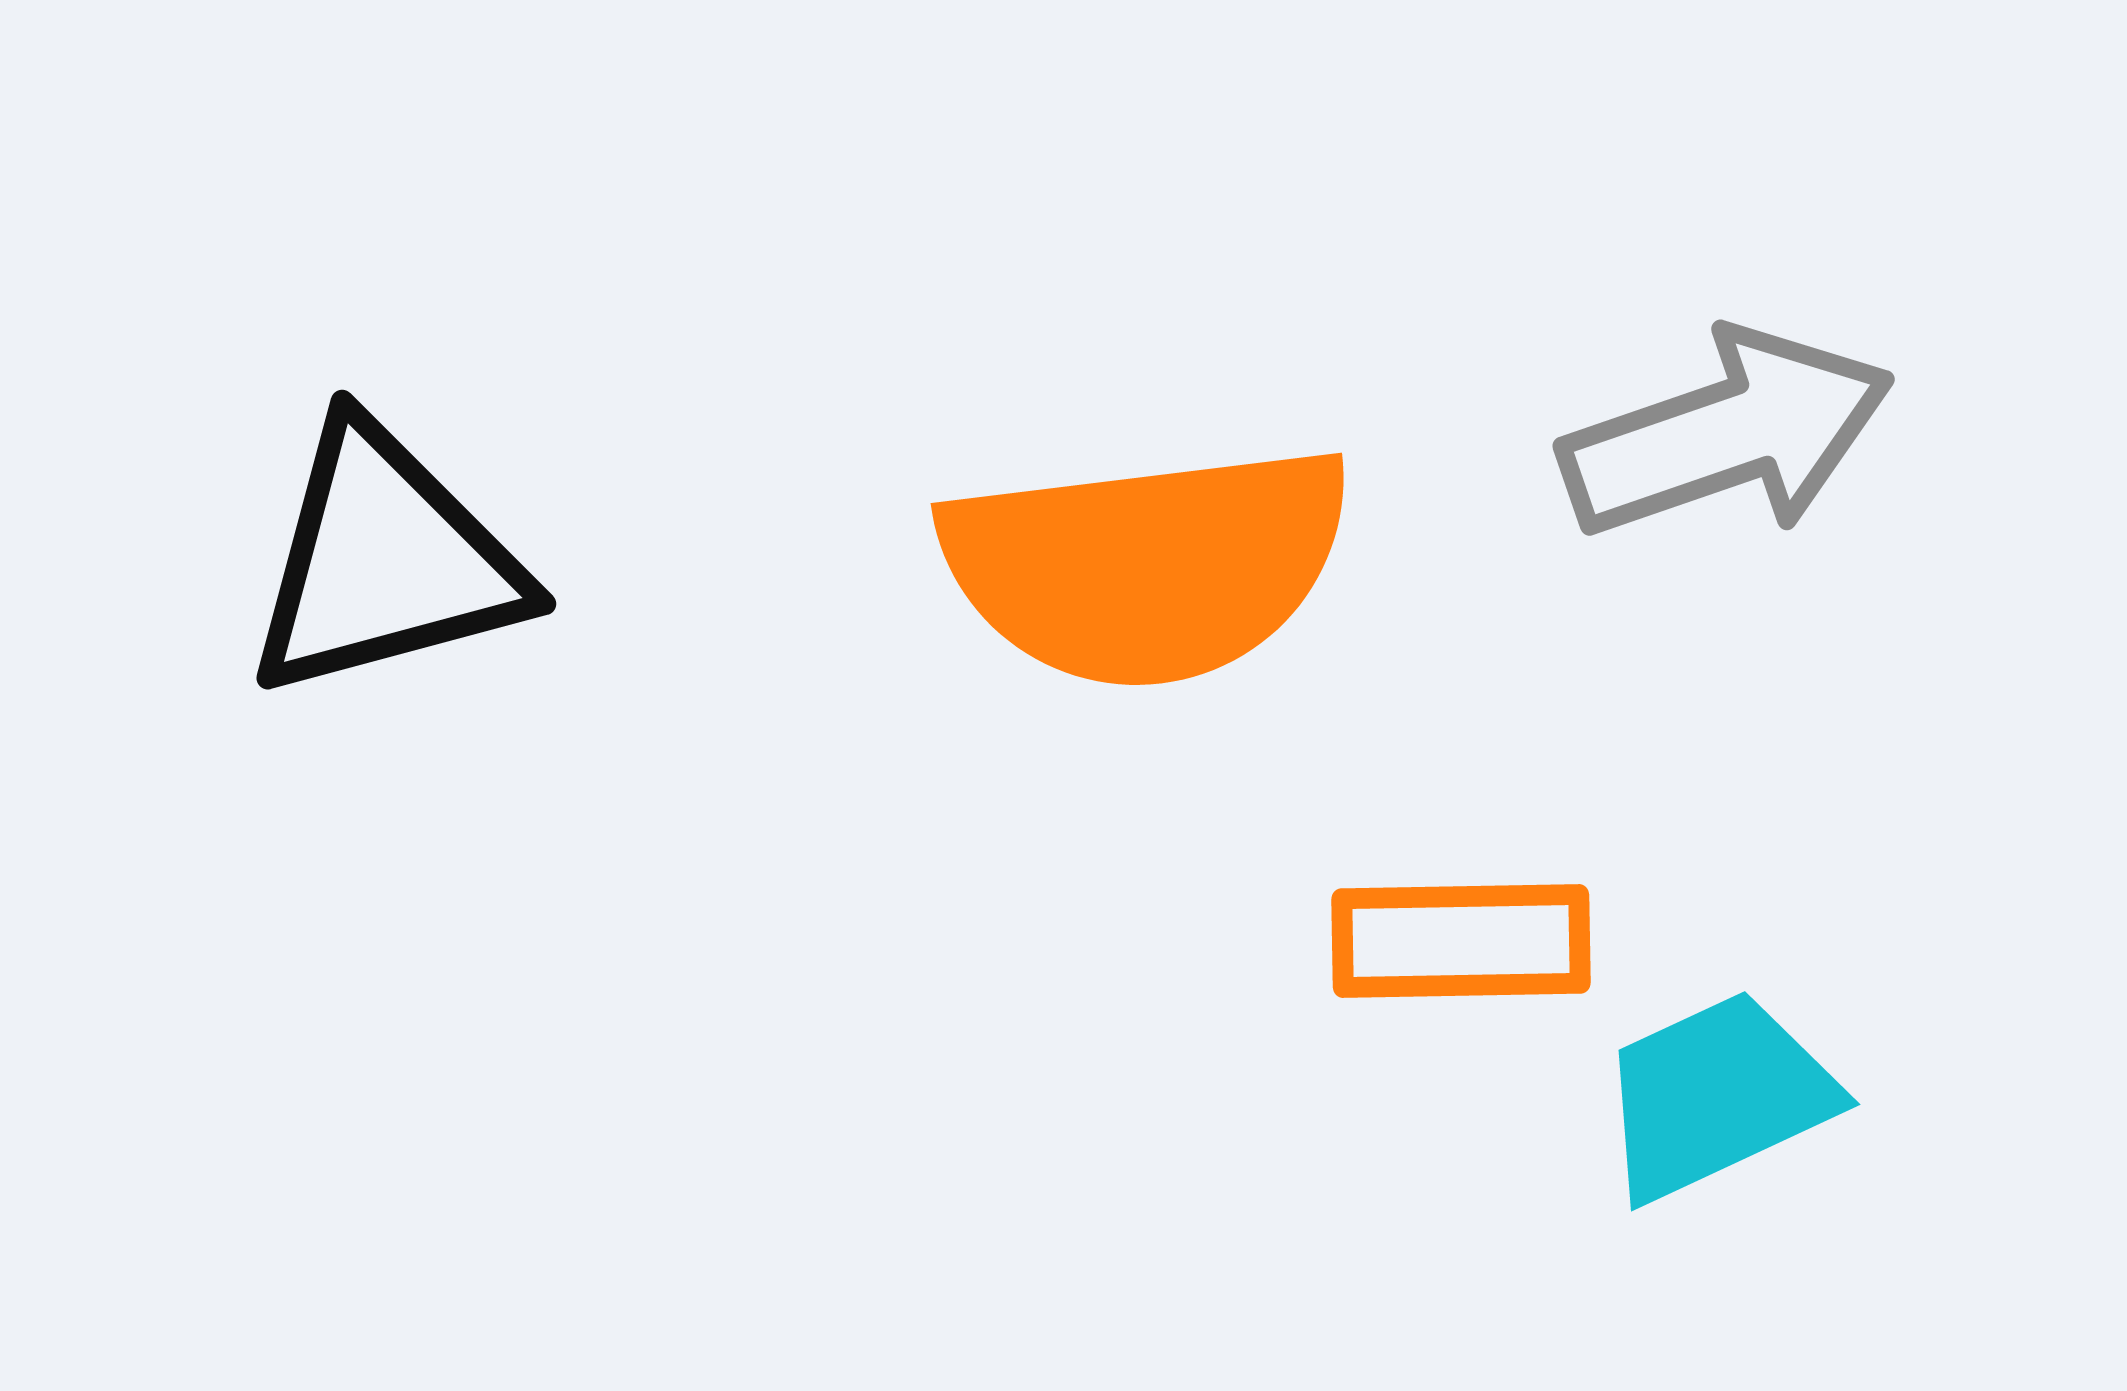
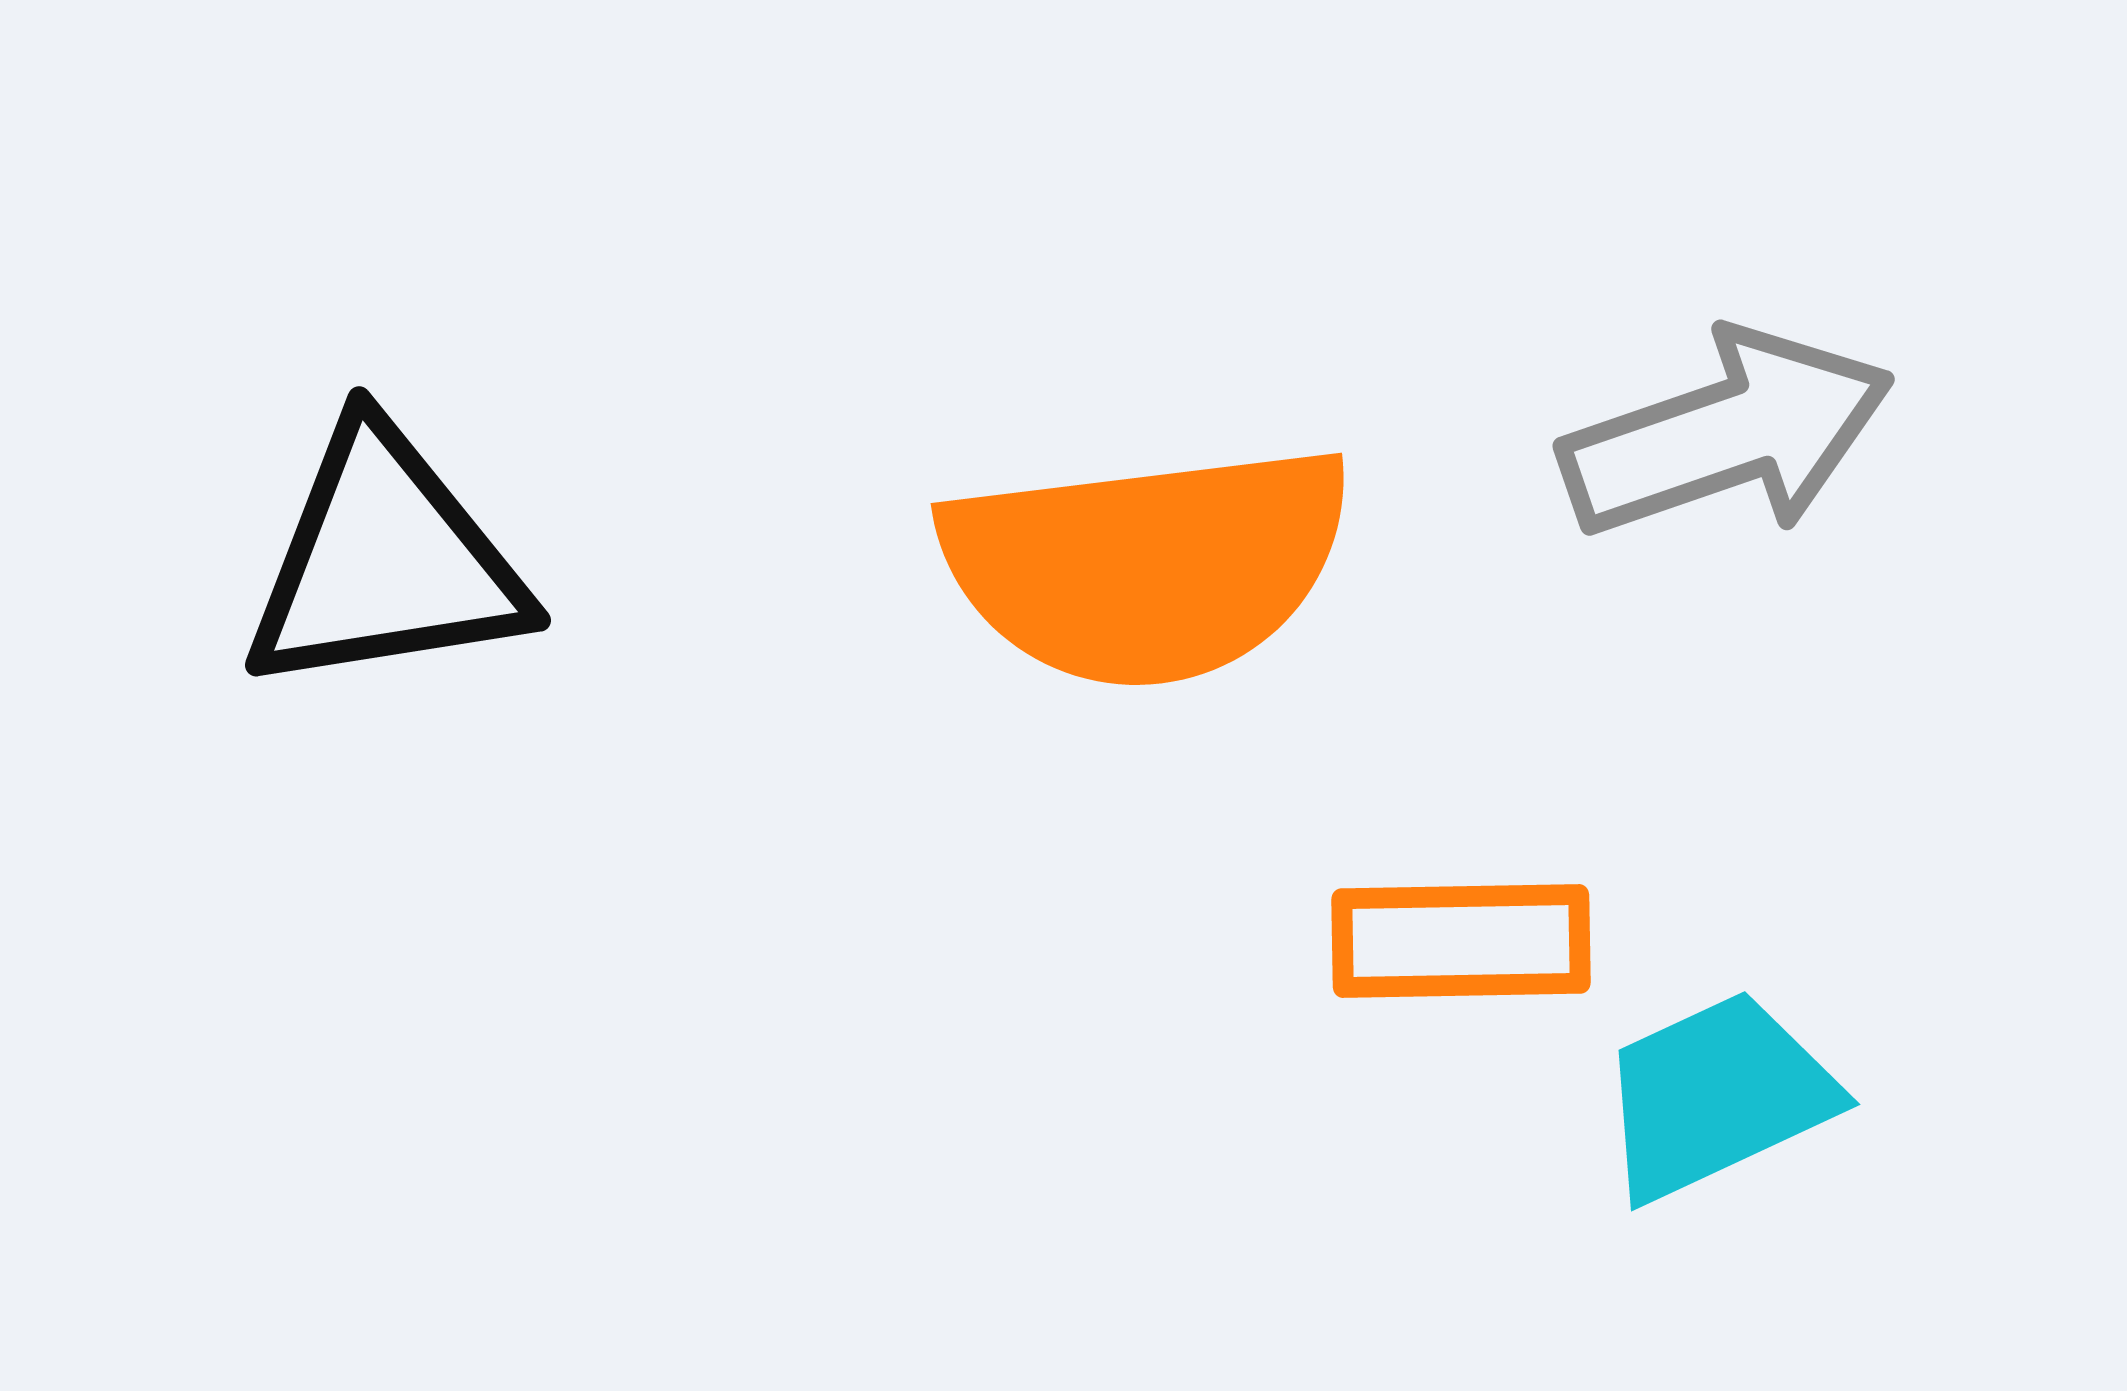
black triangle: rotated 6 degrees clockwise
